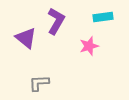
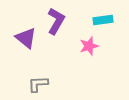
cyan rectangle: moved 3 px down
gray L-shape: moved 1 px left, 1 px down
